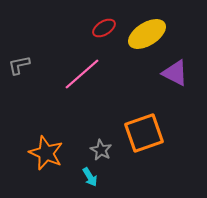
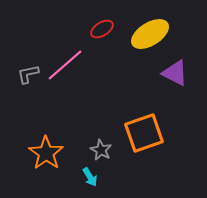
red ellipse: moved 2 px left, 1 px down
yellow ellipse: moved 3 px right
gray L-shape: moved 9 px right, 9 px down
pink line: moved 17 px left, 9 px up
orange star: rotated 12 degrees clockwise
